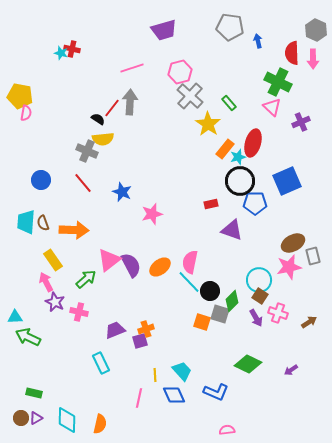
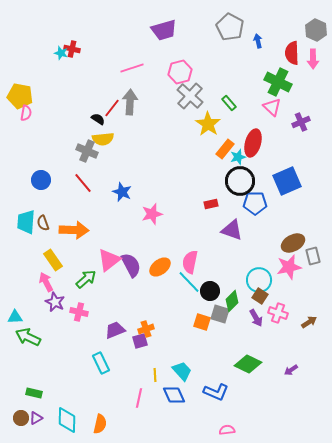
gray pentagon at (230, 27): rotated 20 degrees clockwise
